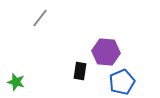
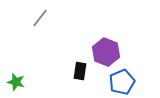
purple hexagon: rotated 16 degrees clockwise
